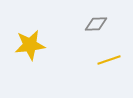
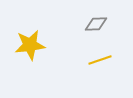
yellow line: moved 9 px left
